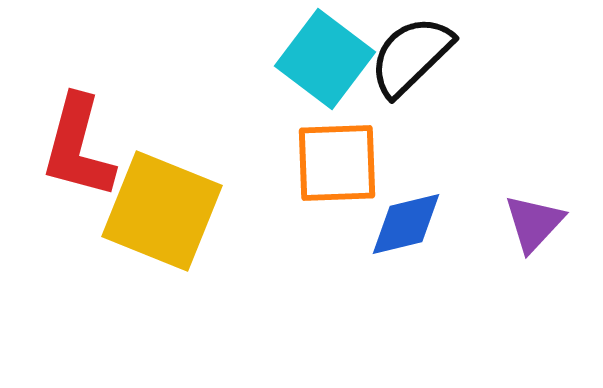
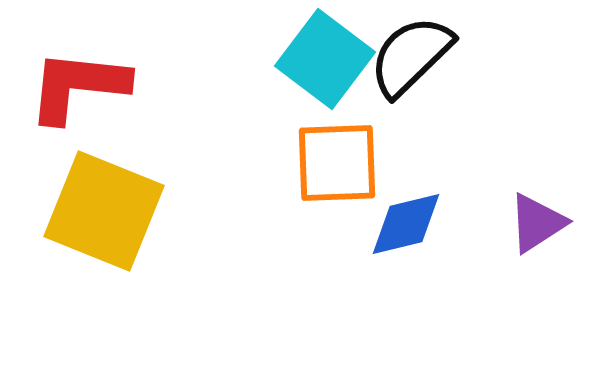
red L-shape: moved 61 px up; rotated 81 degrees clockwise
yellow square: moved 58 px left
purple triangle: moved 3 px right; rotated 14 degrees clockwise
